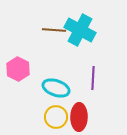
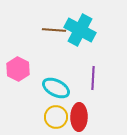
cyan ellipse: rotated 8 degrees clockwise
